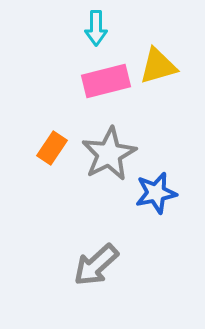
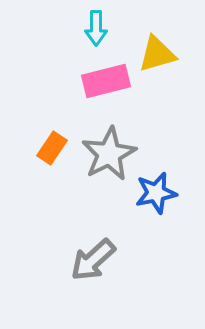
yellow triangle: moved 1 px left, 12 px up
gray arrow: moved 3 px left, 5 px up
